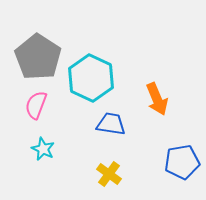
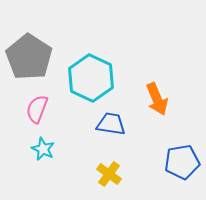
gray pentagon: moved 9 px left
pink semicircle: moved 1 px right, 4 px down
